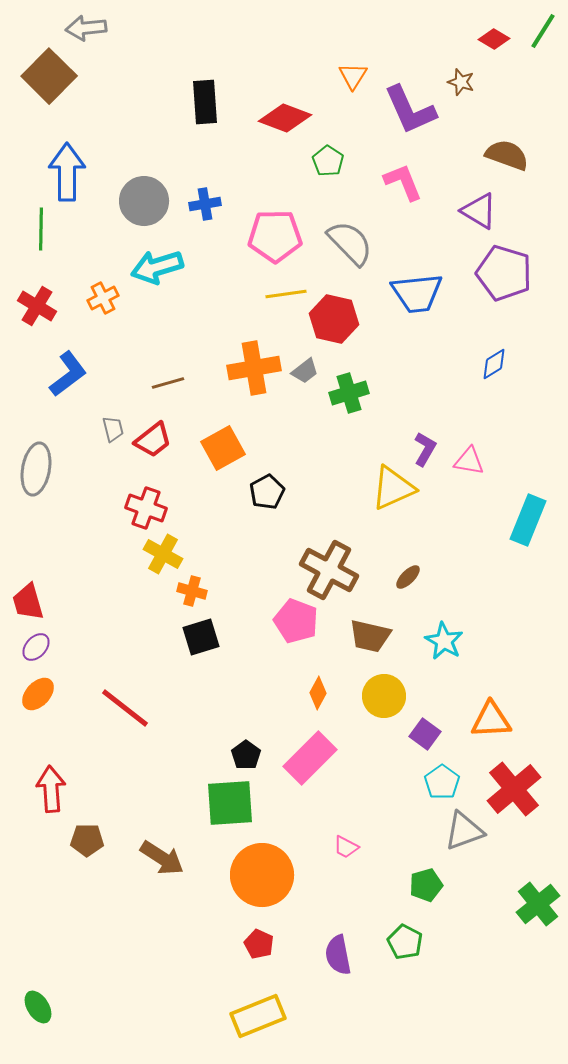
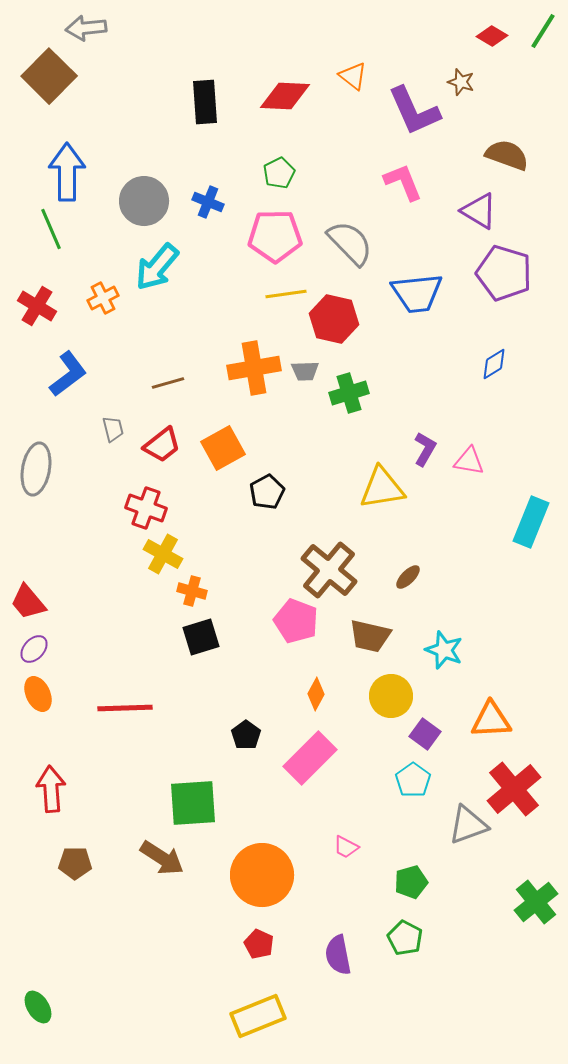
red diamond at (494, 39): moved 2 px left, 3 px up
orange triangle at (353, 76): rotated 24 degrees counterclockwise
purple L-shape at (410, 110): moved 4 px right, 1 px down
red diamond at (285, 118): moved 22 px up; rotated 18 degrees counterclockwise
green pentagon at (328, 161): moved 49 px left, 12 px down; rotated 12 degrees clockwise
blue cross at (205, 204): moved 3 px right, 2 px up; rotated 32 degrees clockwise
green line at (41, 229): moved 10 px right; rotated 24 degrees counterclockwise
cyan arrow at (157, 267): rotated 33 degrees counterclockwise
gray trapezoid at (305, 371): rotated 36 degrees clockwise
red trapezoid at (153, 440): moved 9 px right, 5 px down
yellow triangle at (393, 488): moved 11 px left; rotated 15 degrees clockwise
cyan rectangle at (528, 520): moved 3 px right, 2 px down
brown cross at (329, 570): rotated 12 degrees clockwise
red trapezoid at (28, 602): rotated 24 degrees counterclockwise
cyan star at (444, 641): moved 9 px down; rotated 9 degrees counterclockwise
purple ellipse at (36, 647): moved 2 px left, 2 px down
orange diamond at (318, 693): moved 2 px left, 1 px down
orange ellipse at (38, 694): rotated 68 degrees counterclockwise
yellow circle at (384, 696): moved 7 px right
red line at (125, 708): rotated 40 degrees counterclockwise
black pentagon at (246, 755): moved 20 px up
cyan pentagon at (442, 782): moved 29 px left, 2 px up
green square at (230, 803): moved 37 px left
gray triangle at (464, 831): moved 4 px right, 6 px up
brown pentagon at (87, 840): moved 12 px left, 23 px down
green pentagon at (426, 885): moved 15 px left, 3 px up
green cross at (538, 904): moved 2 px left, 2 px up
green pentagon at (405, 942): moved 4 px up
